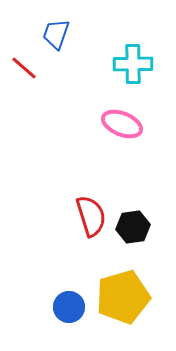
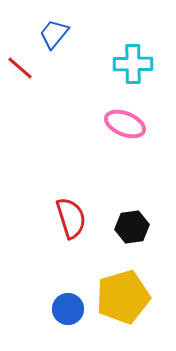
blue trapezoid: moved 2 px left; rotated 20 degrees clockwise
red line: moved 4 px left
pink ellipse: moved 3 px right
red semicircle: moved 20 px left, 2 px down
black hexagon: moved 1 px left
blue circle: moved 1 px left, 2 px down
